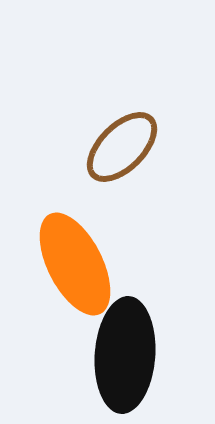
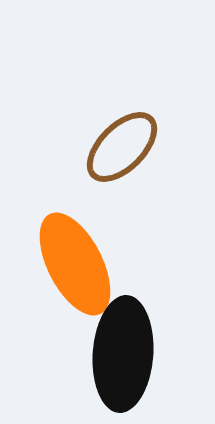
black ellipse: moved 2 px left, 1 px up
